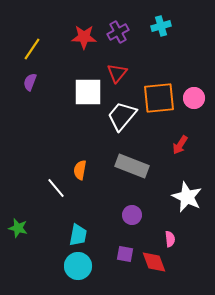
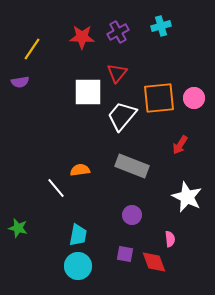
red star: moved 2 px left
purple semicircle: moved 10 px left; rotated 120 degrees counterclockwise
orange semicircle: rotated 72 degrees clockwise
